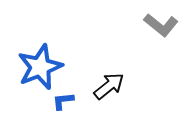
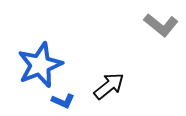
blue star: moved 2 px up
blue L-shape: rotated 150 degrees counterclockwise
